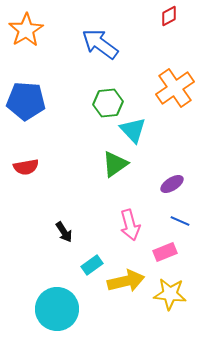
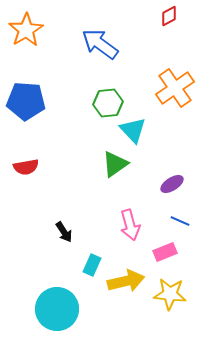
cyan rectangle: rotated 30 degrees counterclockwise
